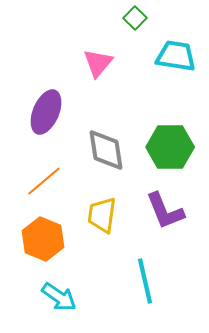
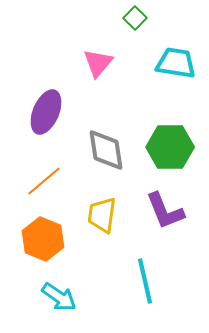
cyan trapezoid: moved 7 px down
